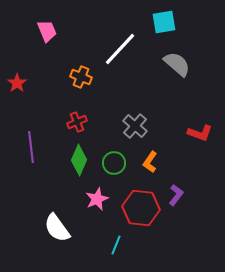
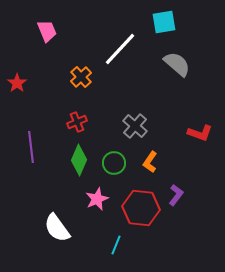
orange cross: rotated 25 degrees clockwise
